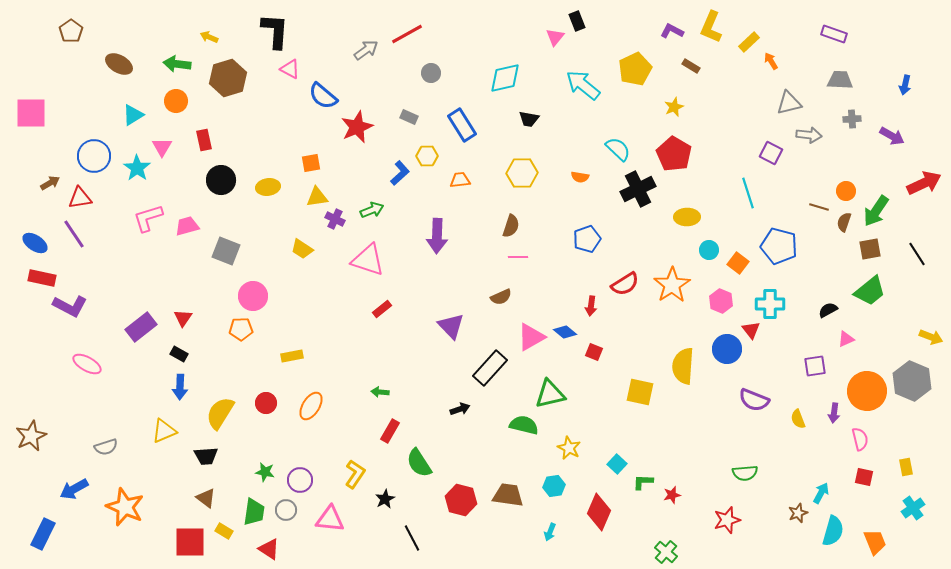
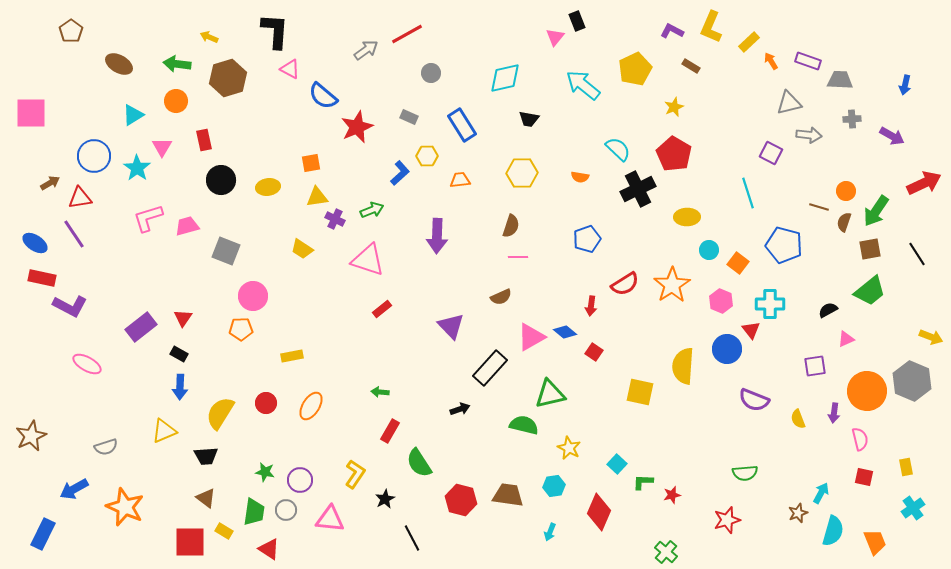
purple rectangle at (834, 34): moved 26 px left, 27 px down
blue pentagon at (779, 246): moved 5 px right, 1 px up
red square at (594, 352): rotated 12 degrees clockwise
